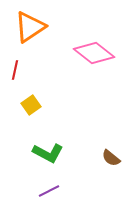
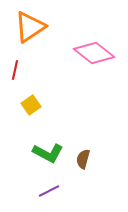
brown semicircle: moved 28 px left, 1 px down; rotated 66 degrees clockwise
